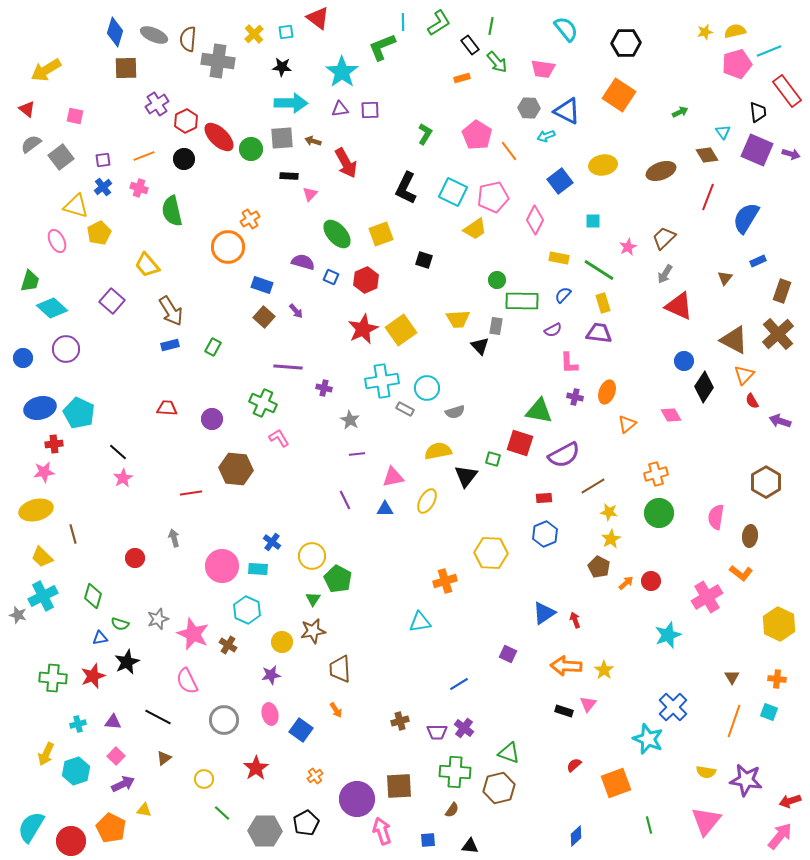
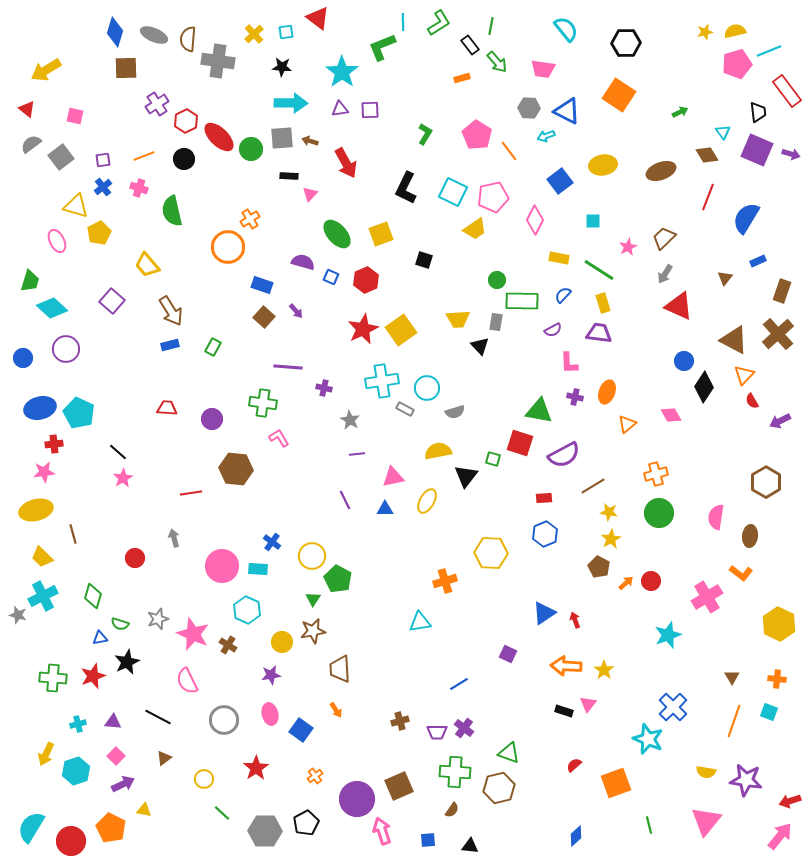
brown arrow at (313, 141): moved 3 px left
gray rectangle at (496, 326): moved 4 px up
green cross at (263, 403): rotated 16 degrees counterclockwise
purple arrow at (780, 421): rotated 45 degrees counterclockwise
brown square at (399, 786): rotated 20 degrees counterclockwise
